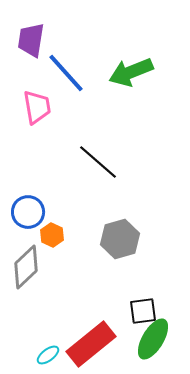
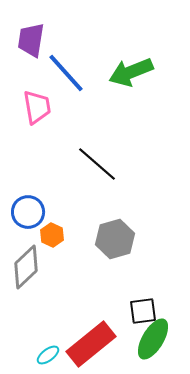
black line: moved 1 px left, 2 px down
gray hexagon: moved 5 px left
